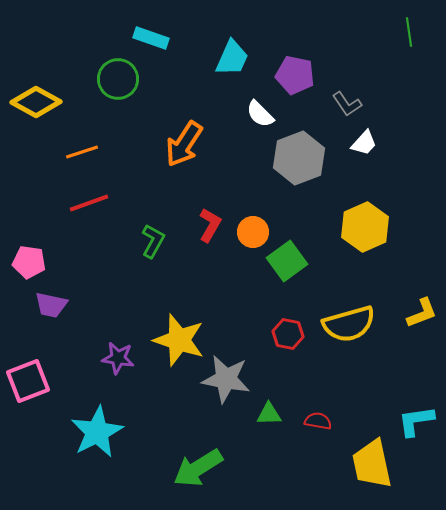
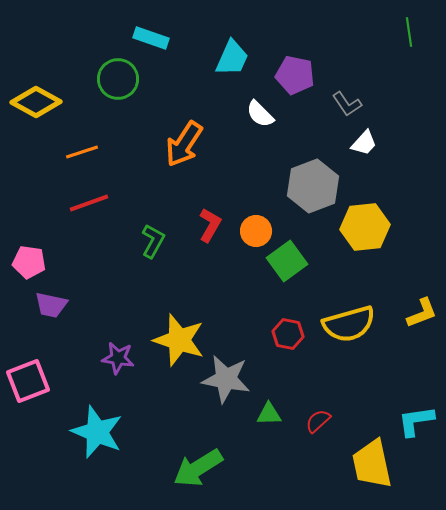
gray hexagon: moved 14 px right, 28 px down
yellow hexagon: rotated 18 degrees clockwise
orange circle: moved 3 px right, 1 px up
red semicircle: rotated 52 degrees counterclockwise
cyan star: rotated 22 degrees counterclockwise
